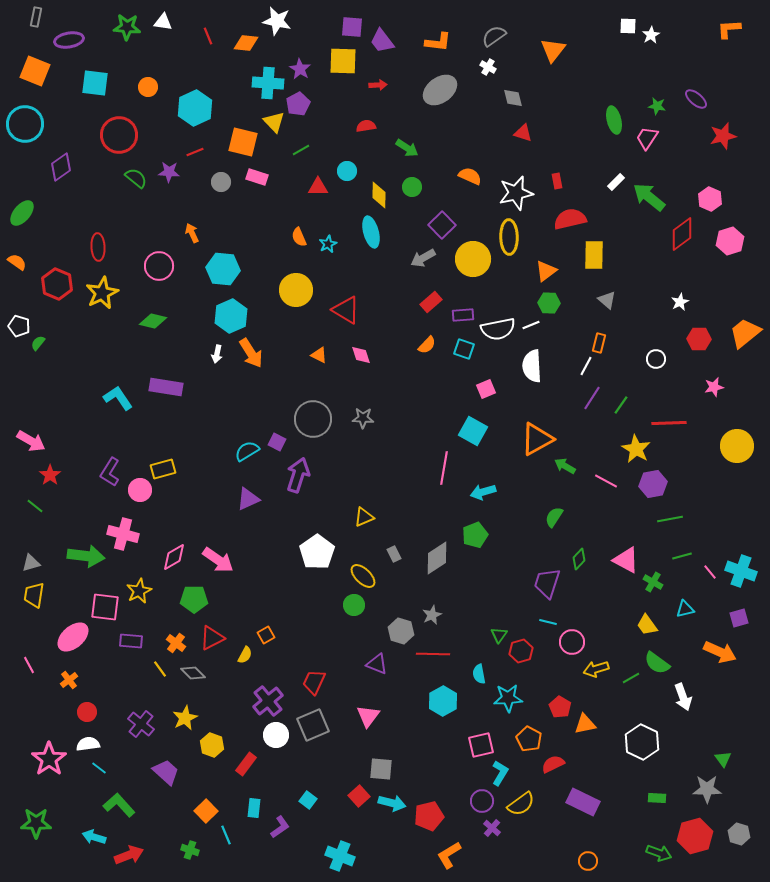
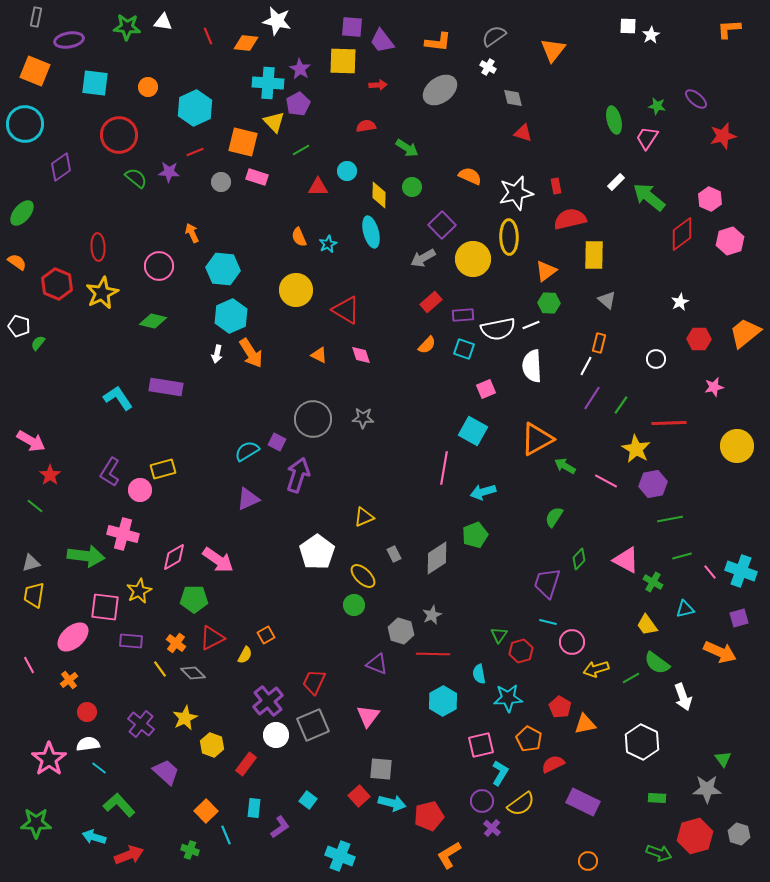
red rectangle at (557, 181): moved 1 px left, 5 px down
